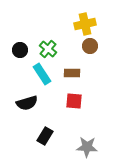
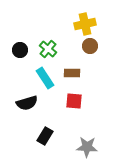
cyan rectangle: moved 3 px right, 4 px down
